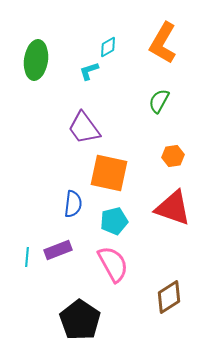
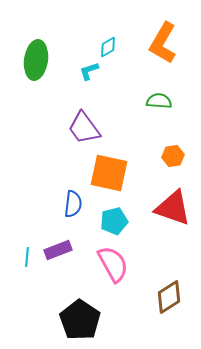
green semicircle: rotated 65 degrees clockwise
